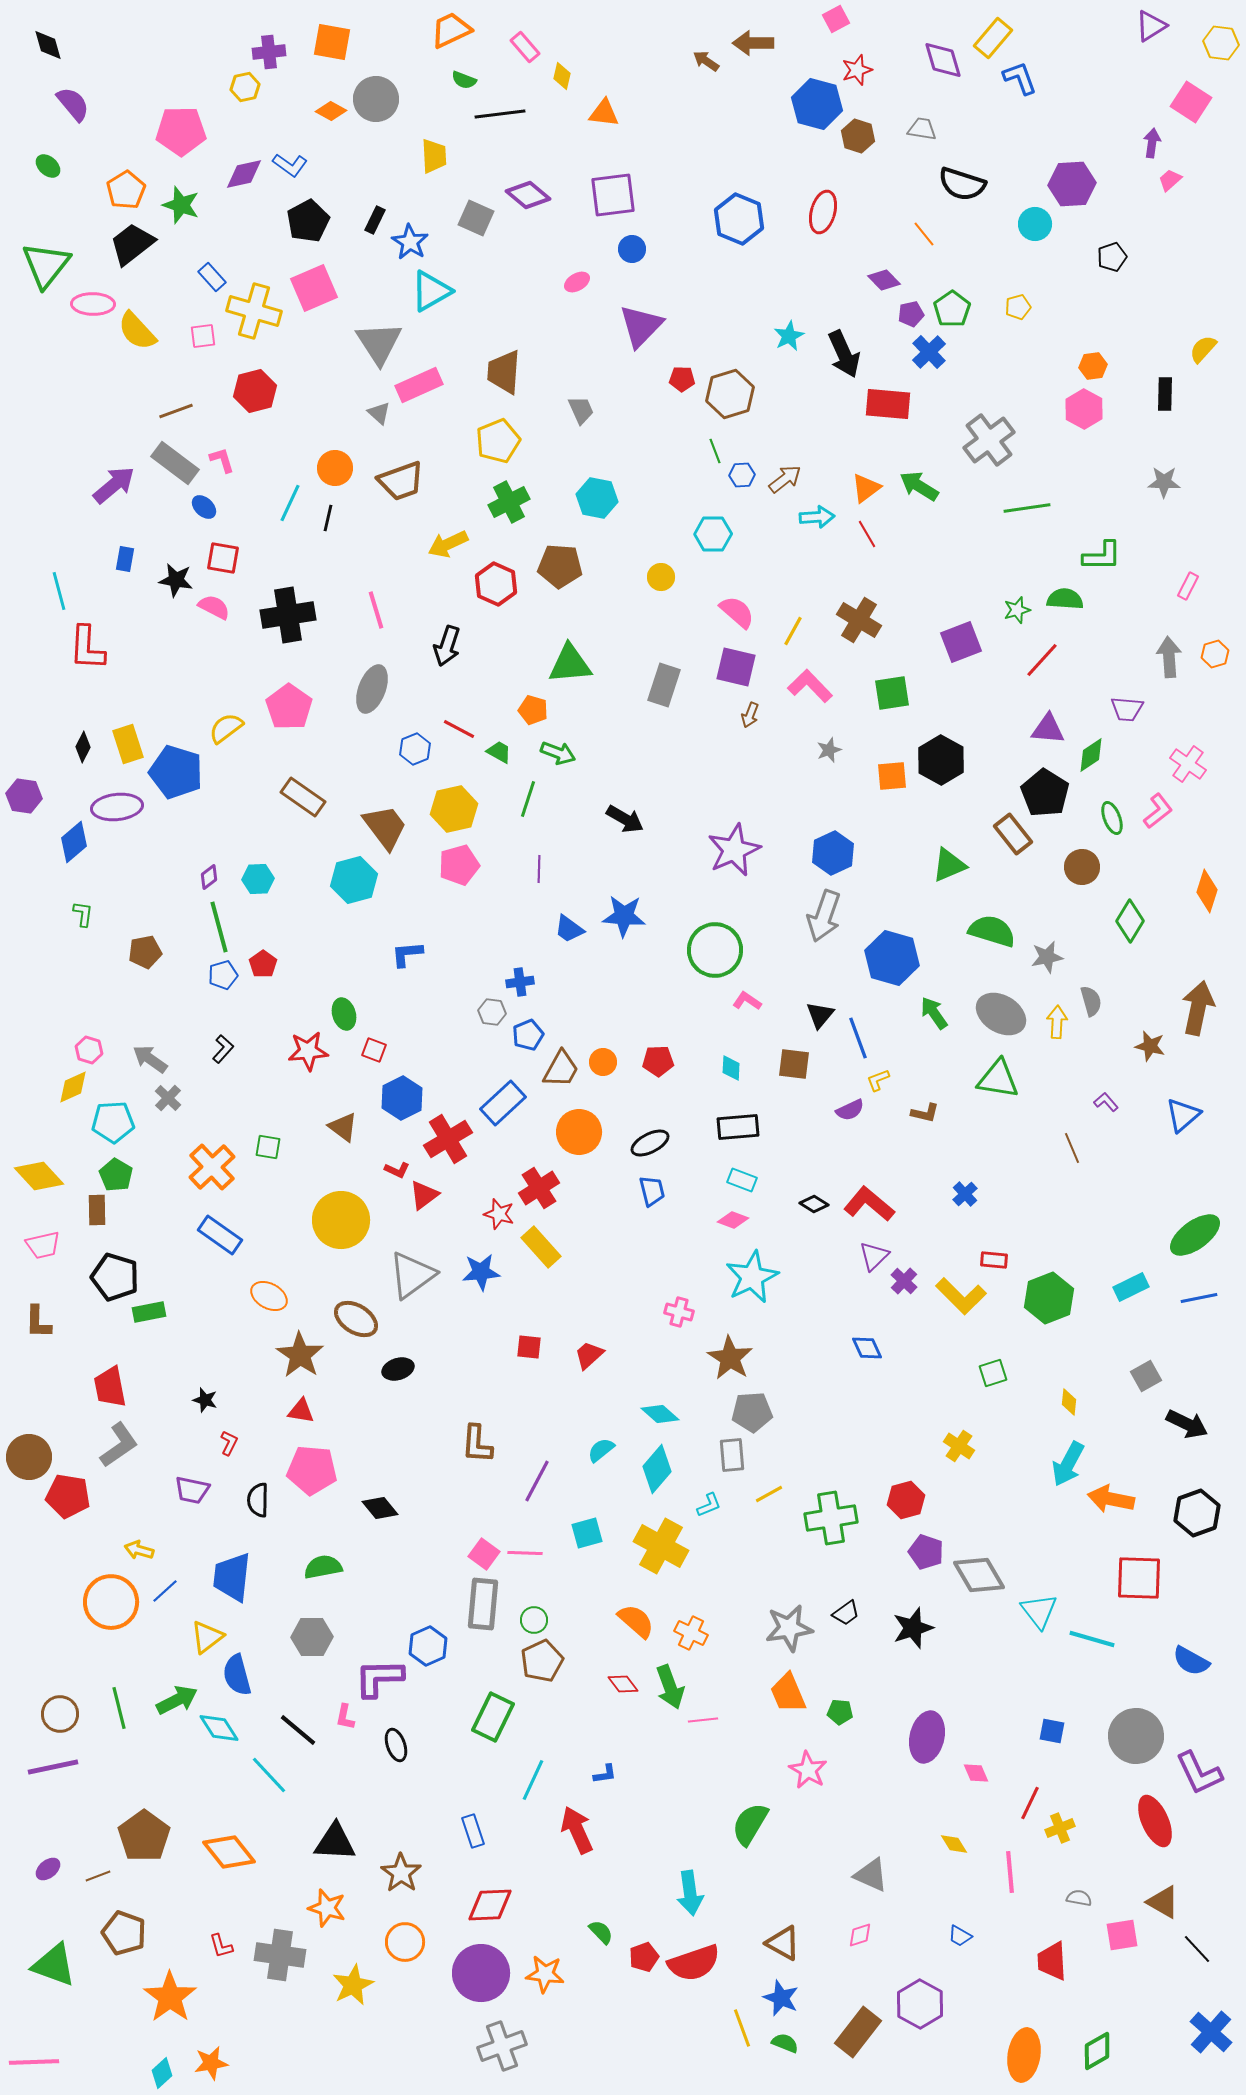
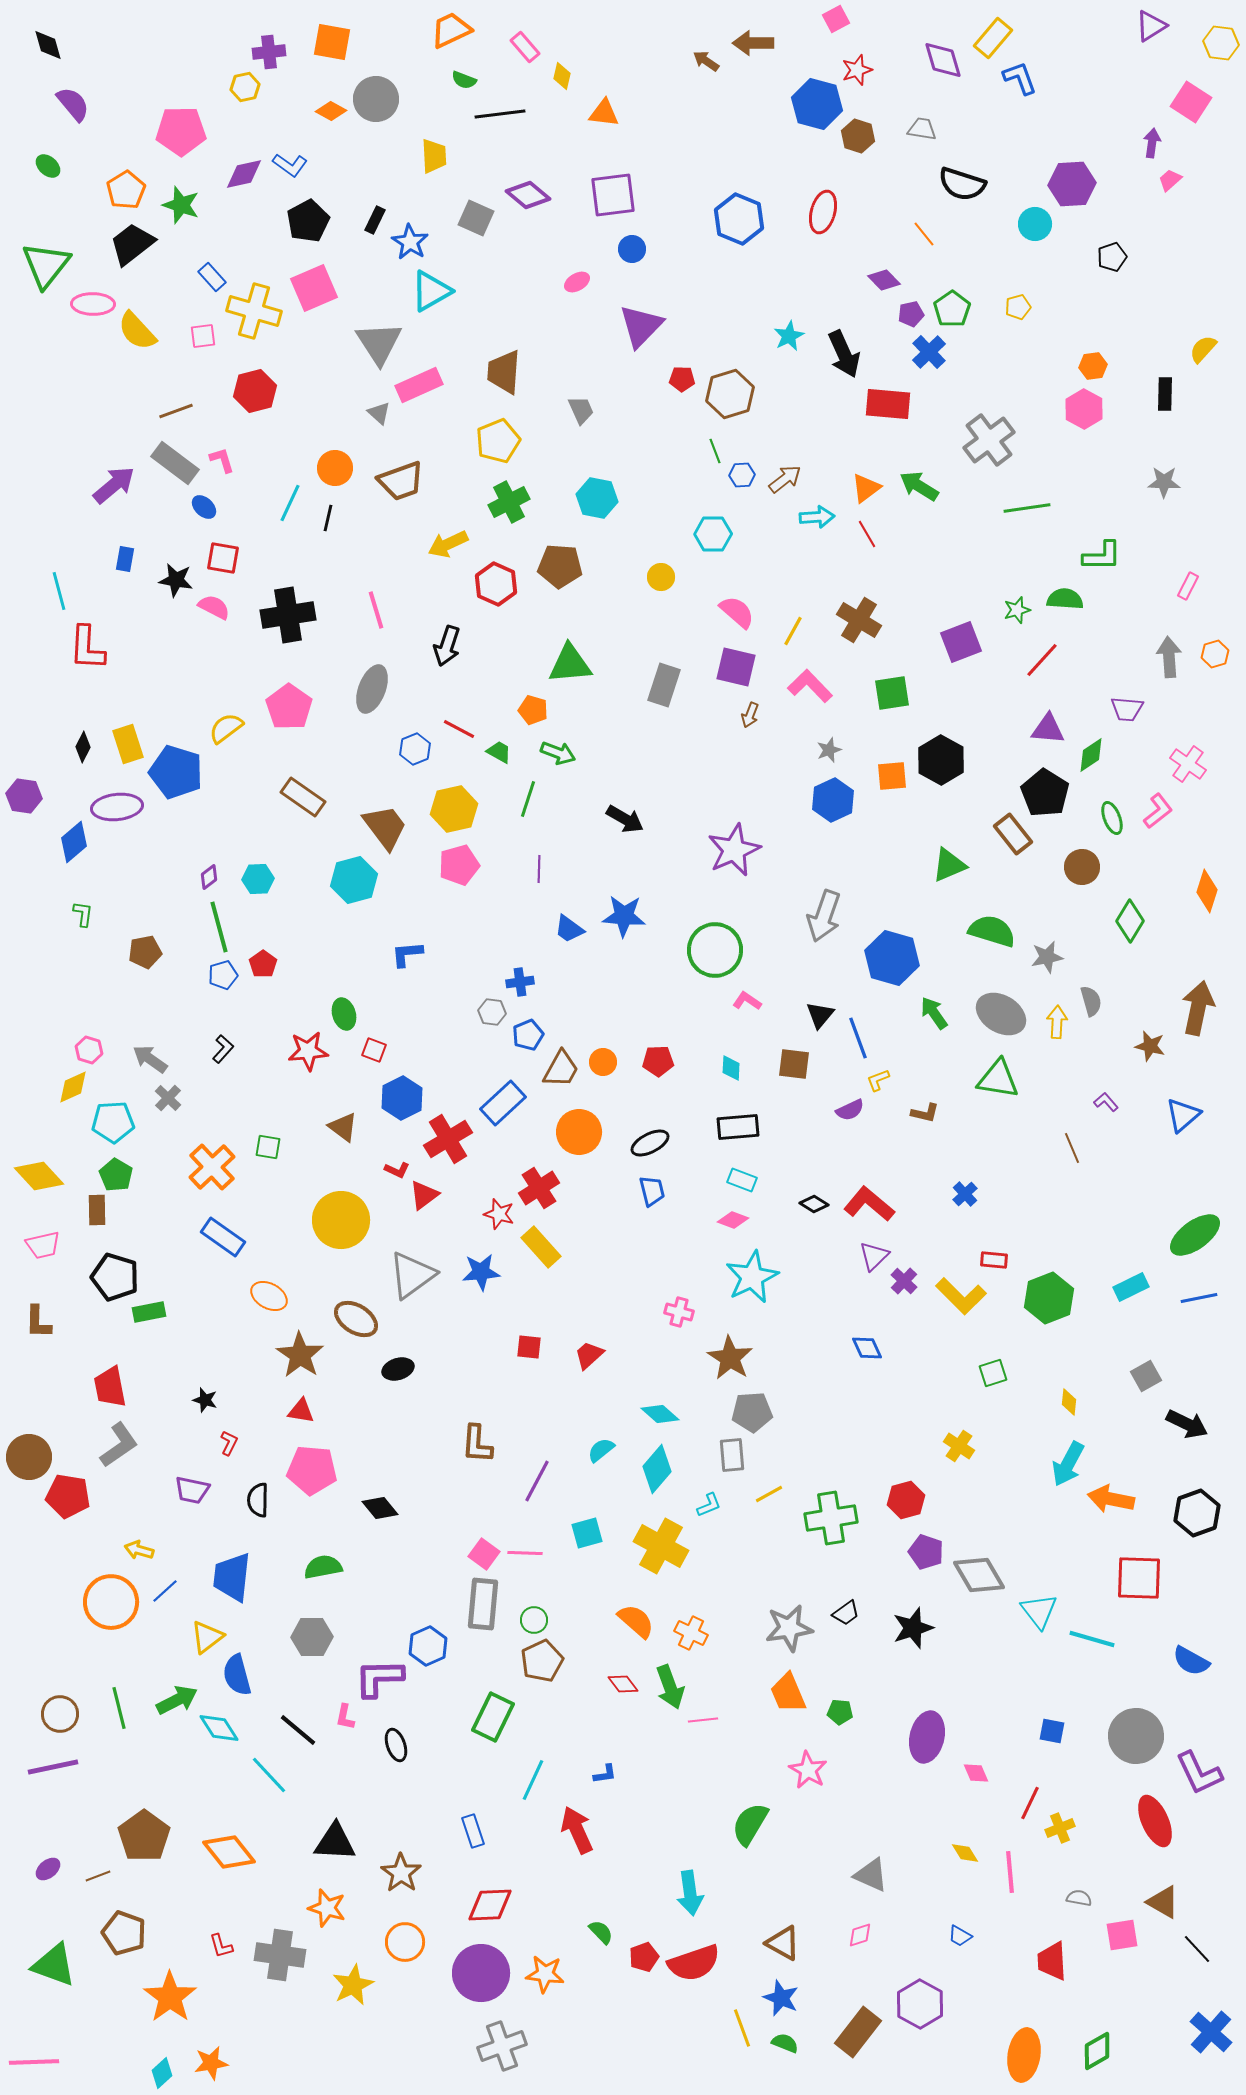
blue hexagon at (833, 853): moved 53 px up
blue rectangle at (220, 1235): moved 3 px right, 2 px down
yellow diamond at (954, 1844): moved 11 px right, 9 px down
